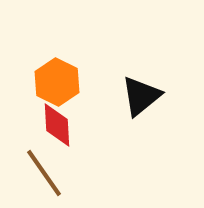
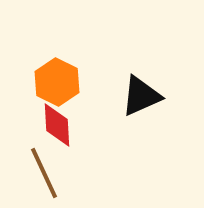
black triangle: rotated 15 degrees clockwise
brown line: rotated 10 degrees clockwise
